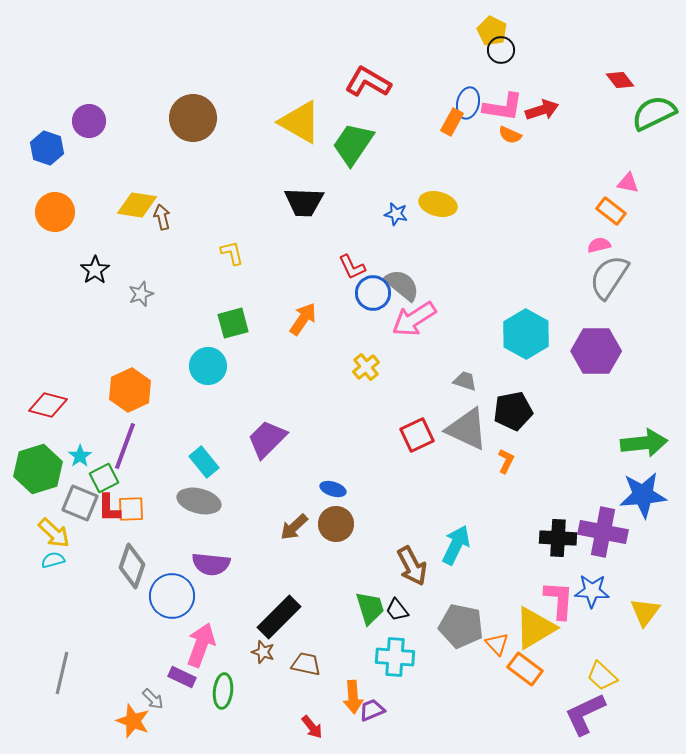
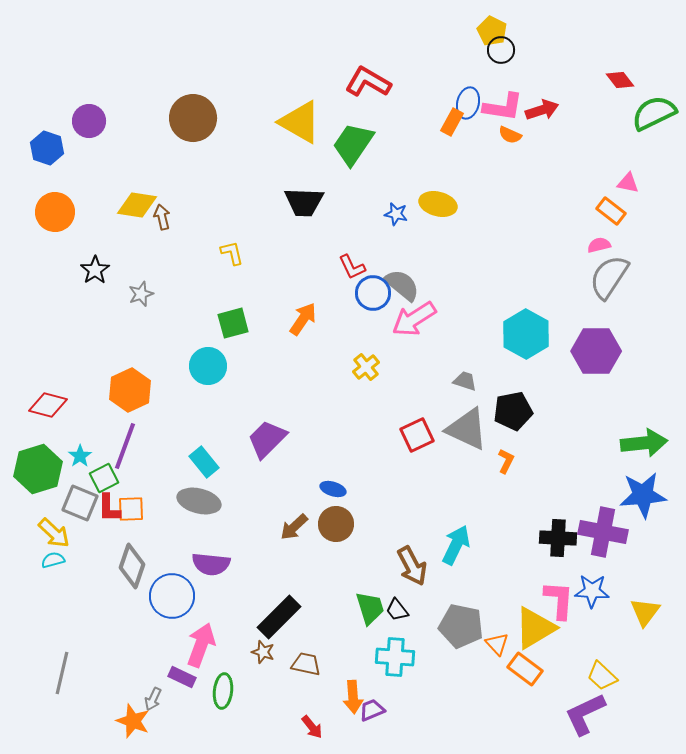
gray arrow at (153, 699): rotated 70 degrees clockwise
